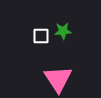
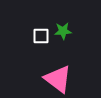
pink triangle: rotated 20 degrees counterclockwise
